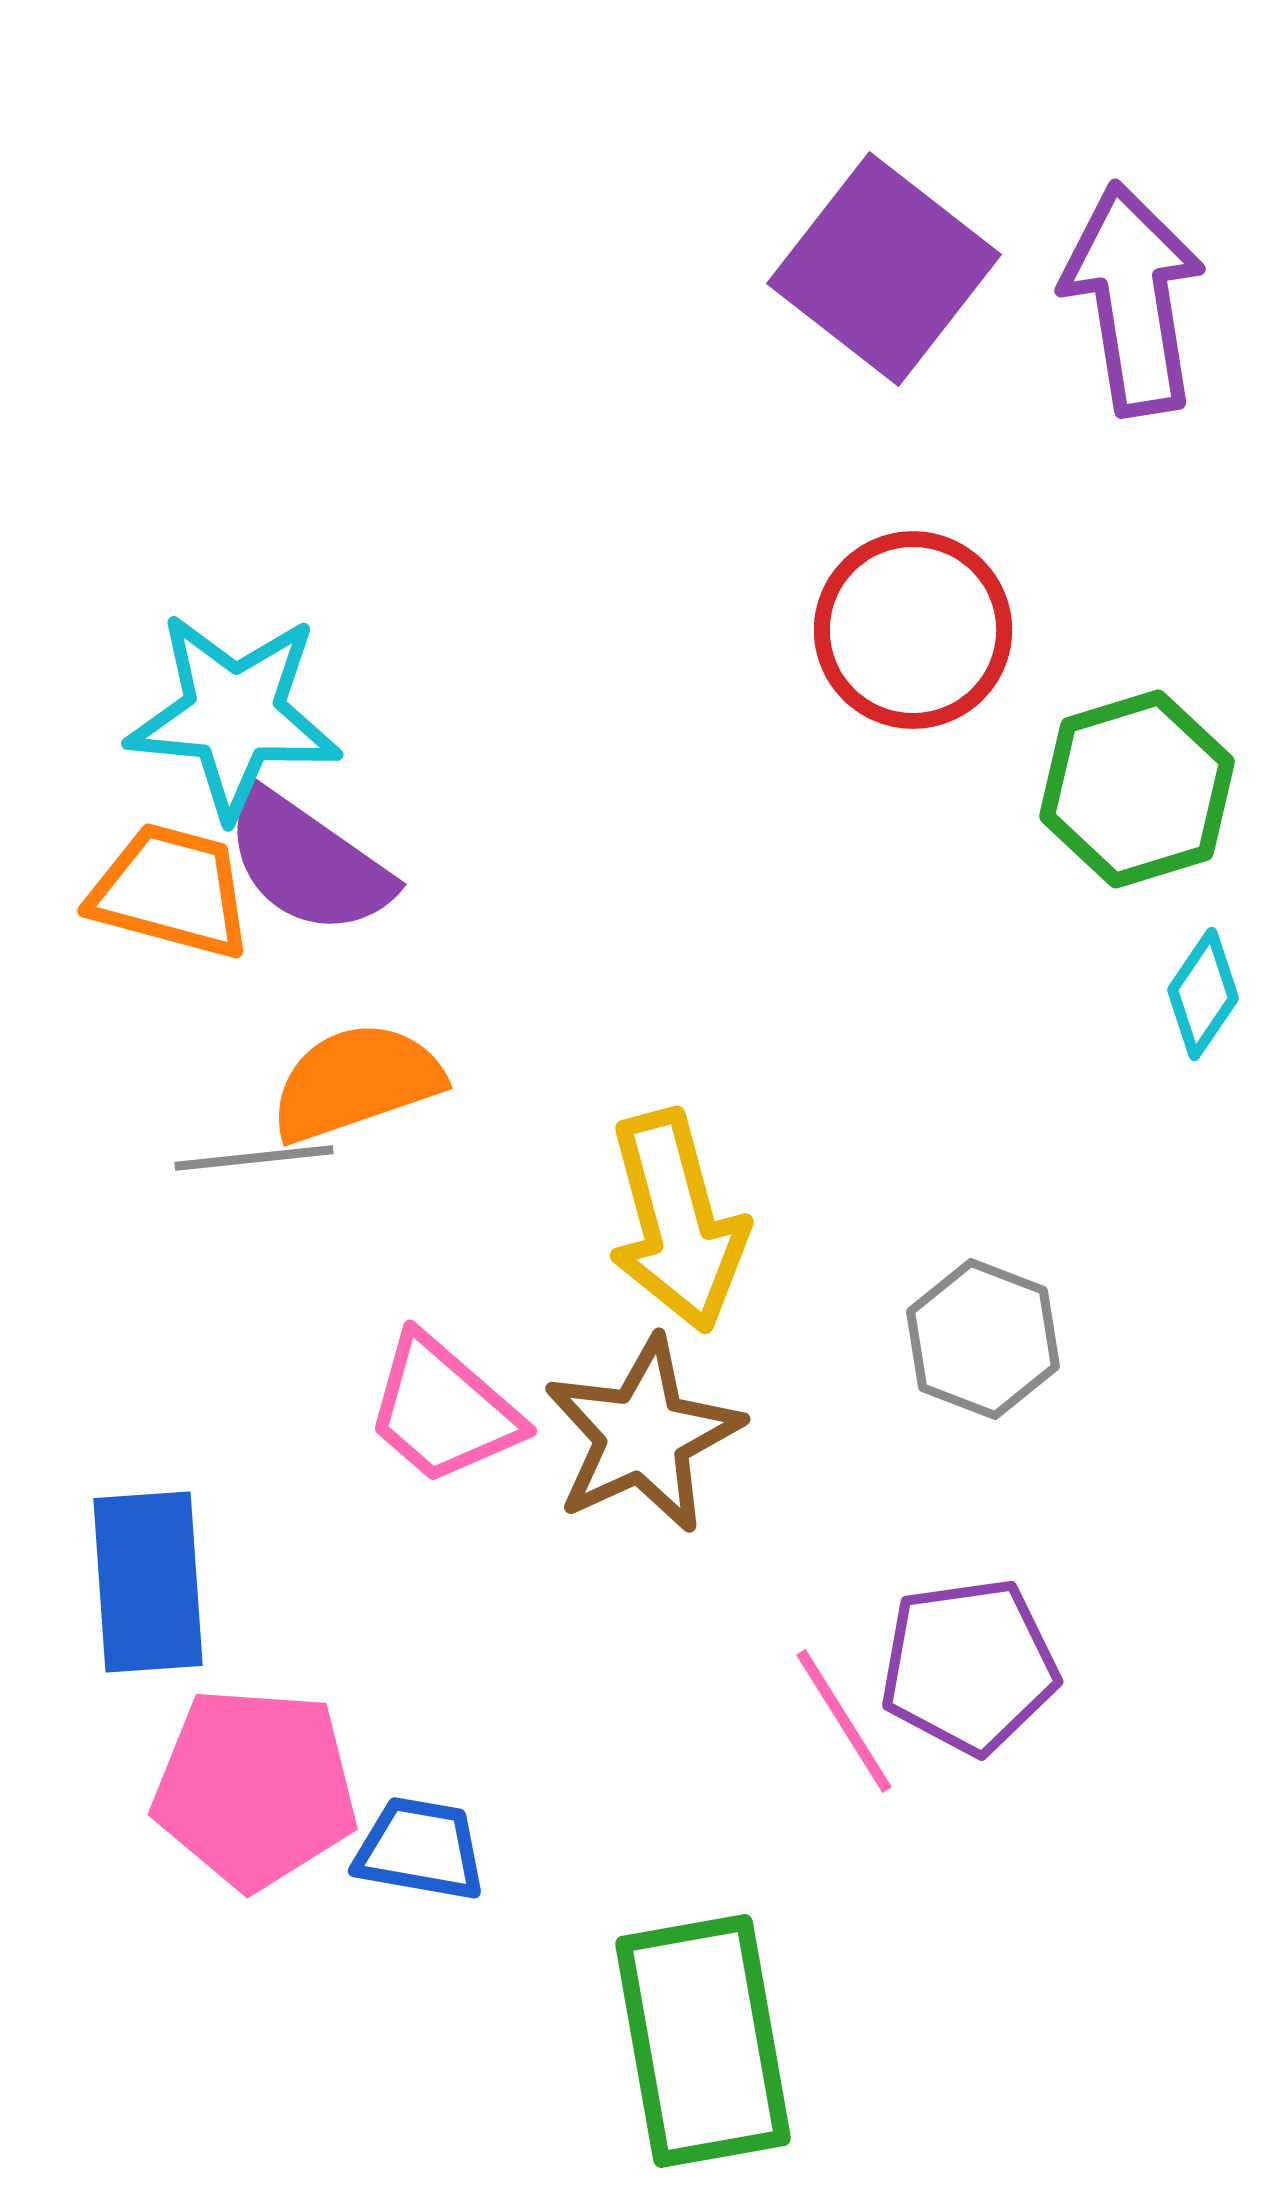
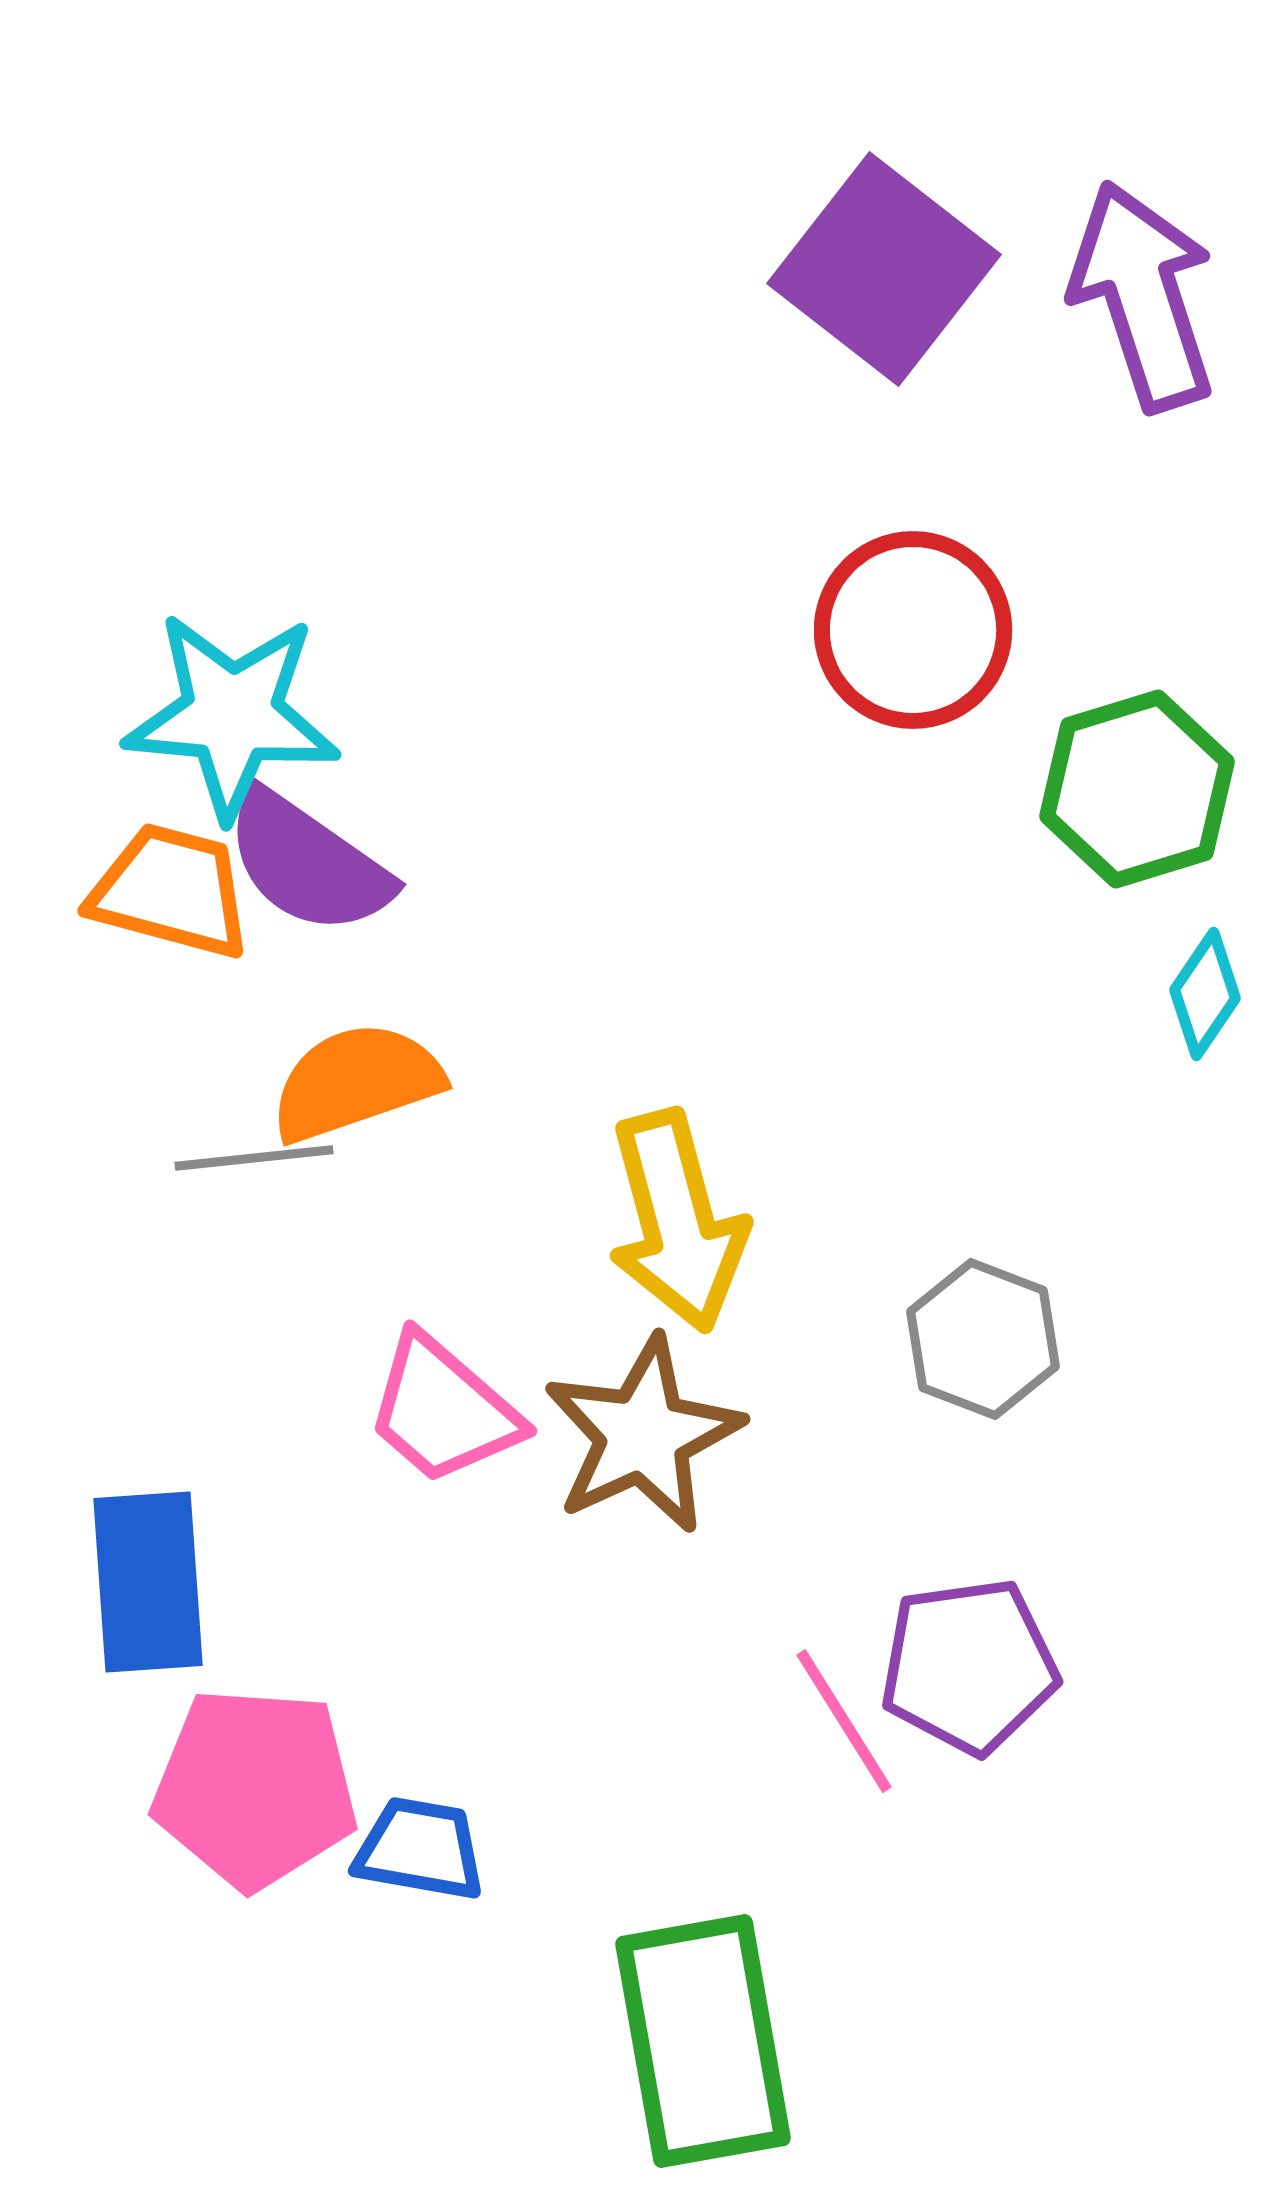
purple arrow: moved 10 px right, 3 px up; rotated 9 degrees counterclockwise
cyan star: moved 2 px left
cyan diamond: moved 2 px right
